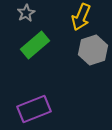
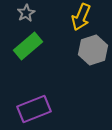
green rectangle: moved 7 px left, 1 px down
